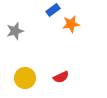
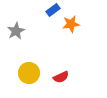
gray star: moved 1 px right; rotated 12 degrees counterclockwise
yellow circle: moved 4 px right, 5 px up
